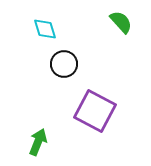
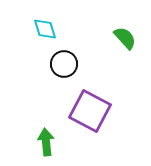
green semicircle: moved 4 px right, 16 px down
purple square: moved 5 px left
green arrow: moved 8 px right; rotated 28 degrees counterclockwise
